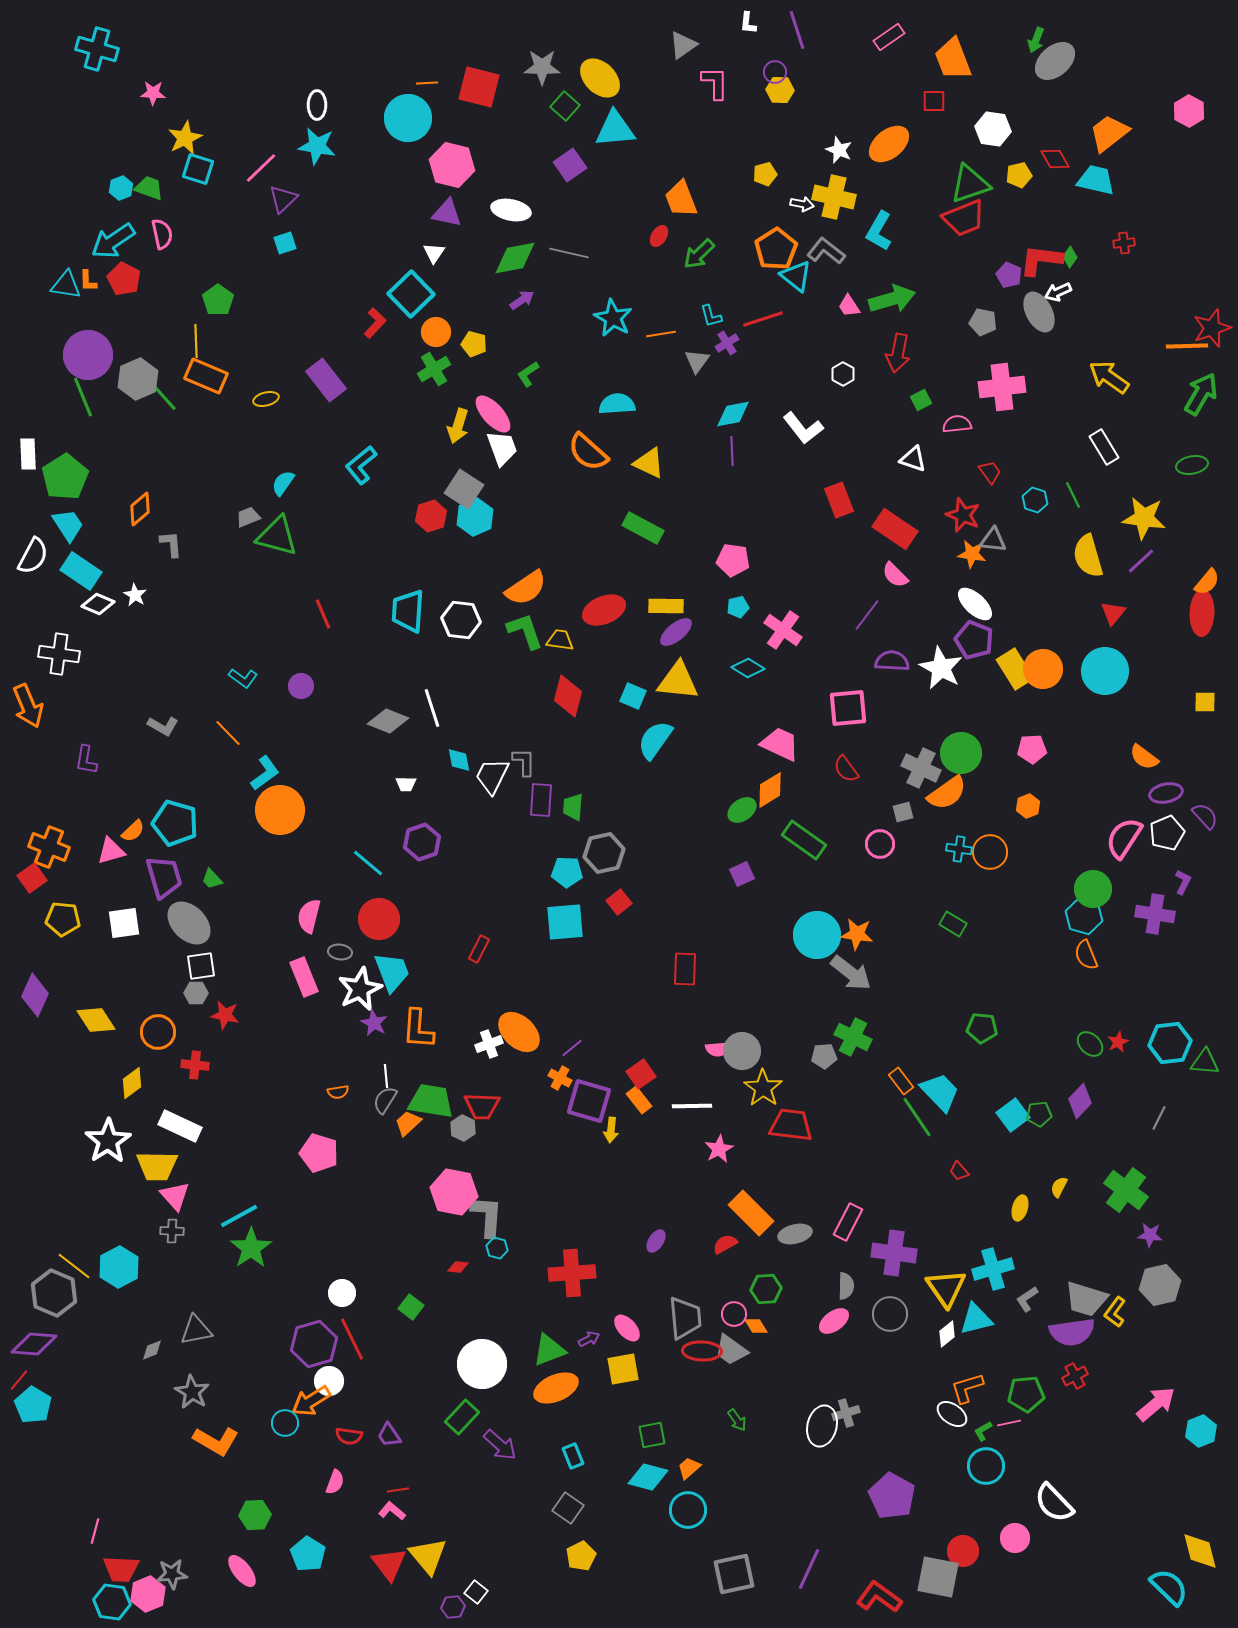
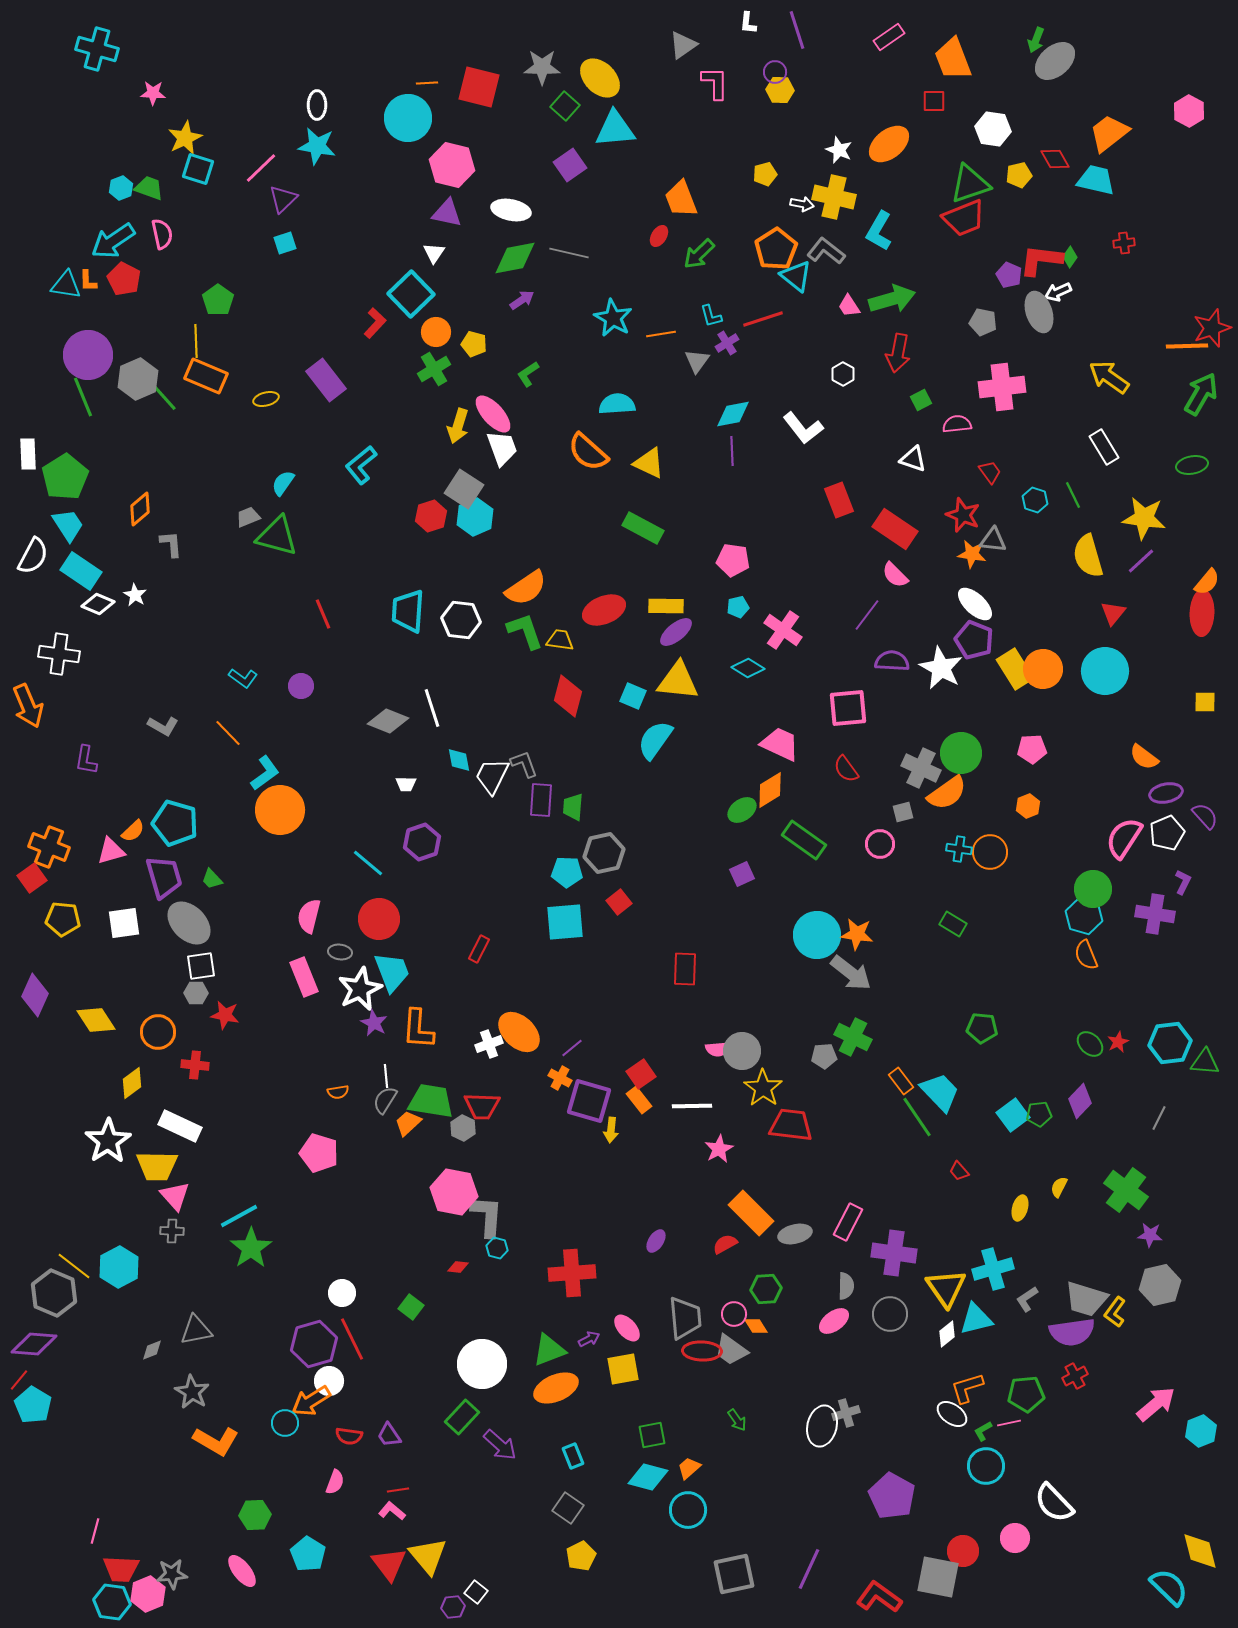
gray ellipse at (1039, 312): rotated 9 degrees clockwise
gray L-shape at (524, 762): moved 2 px down; rotated 20 degrees counterclockwise
